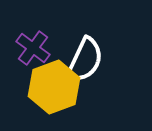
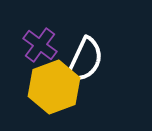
purple cross: moved 7 px right, 3 px up
